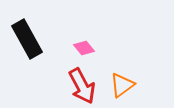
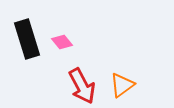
black rectangle: rotated 12 degrees clockwise
pink diamond: moved 22 px left, 6 px up
